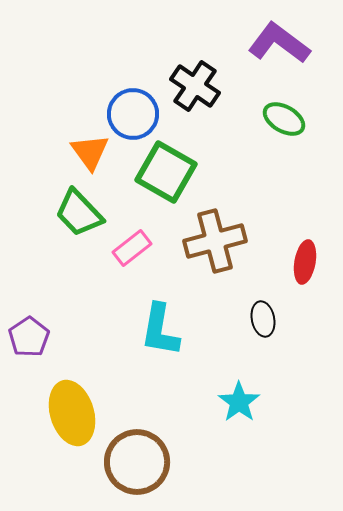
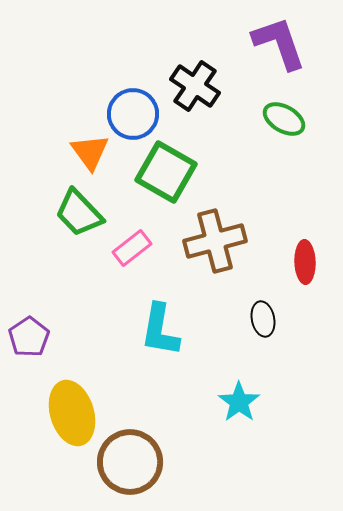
purple L-shape: rotated 34 degrees clockwise
red ellipse: rotated 12 degrees counterclockwise
brown circle: moved 7 px left
